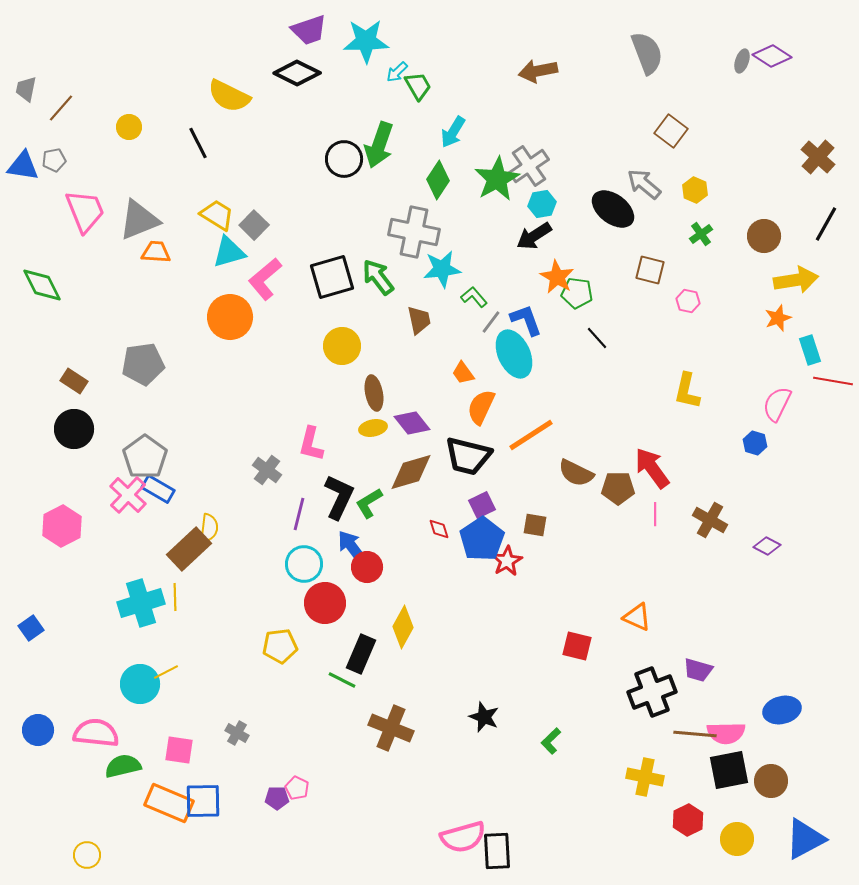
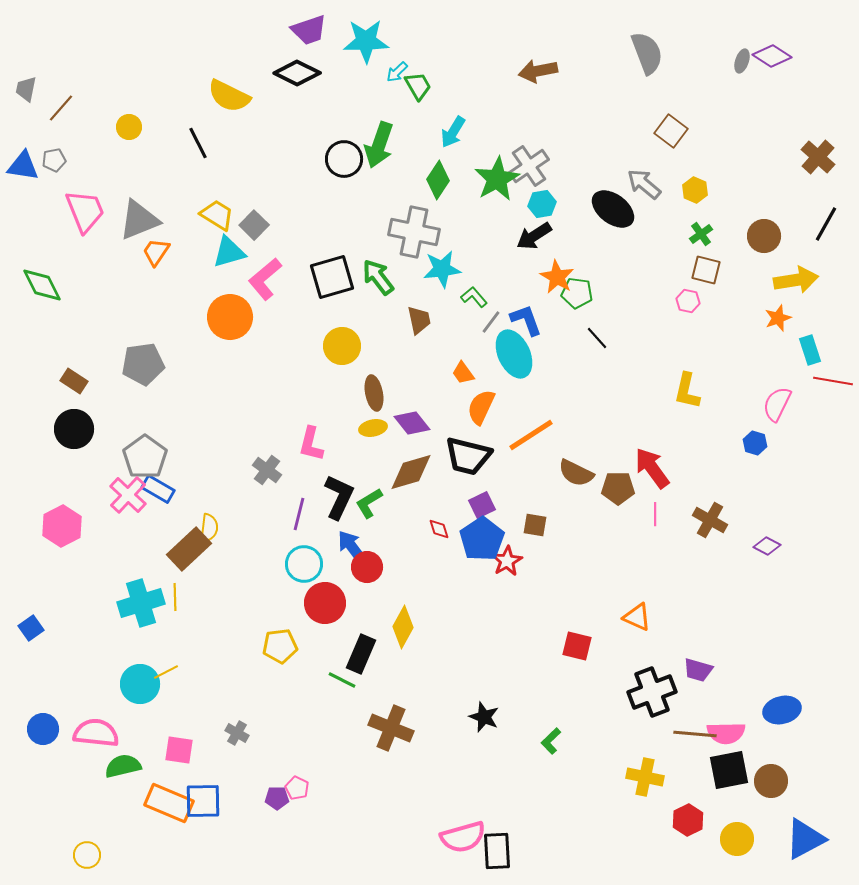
orange trapezoid at (156, 252): rotated 60 degrees counterclockwise
brown square at (650, 270): moved 56 px right
blue circle at (38, 730): moved 5 px right, 1 px up
